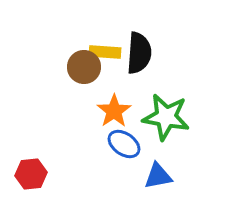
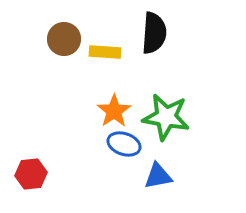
black semicircle: moved 15 px right, 20 px up
brown circle: moved 20 px left, 28 px up
blue ellipse: rotated 16 degrees counterclockwise
